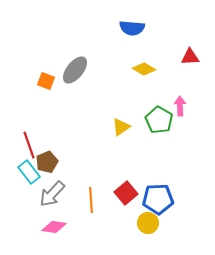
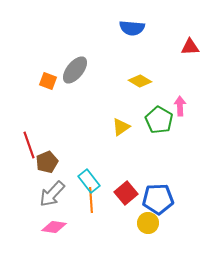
red triangle: moved 10 px up
yellow diamond: moved 4 px left, 12 px down
orange square: moved 2 px right
cyan rectangle: moved 60 px right, 9 px down
